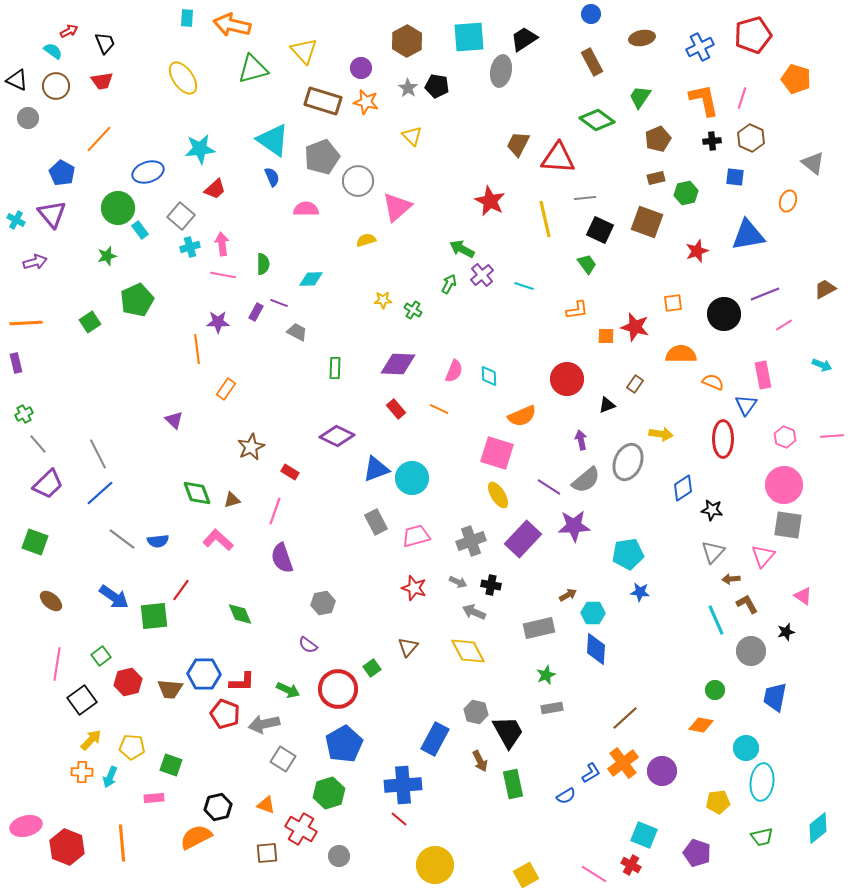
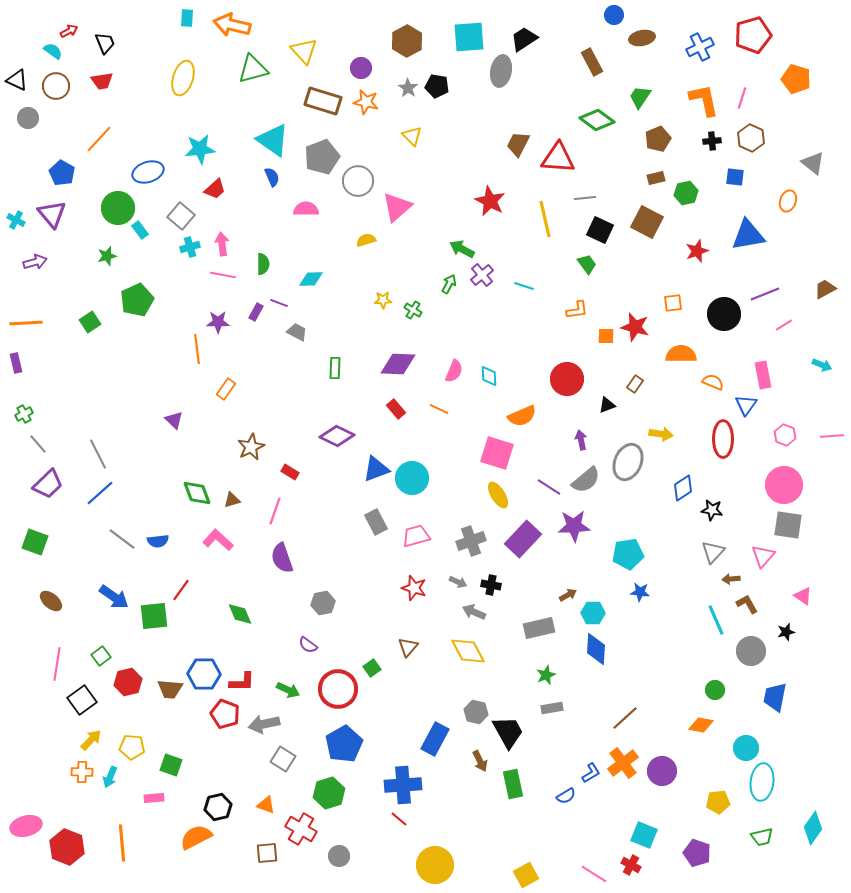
blue circle at (591, 14): moved 23 px right, 1 px down
yellow ellipse at (183, 78): rotated 52 degrees clockwise
brown square at (647, 222): rotated 8 degrees clockwise
pink hexagon at (785, 437): moved 2 px up
cyan diamond at (818, 828): moved 5 px left; rotated 16 degrees counterclockwise
